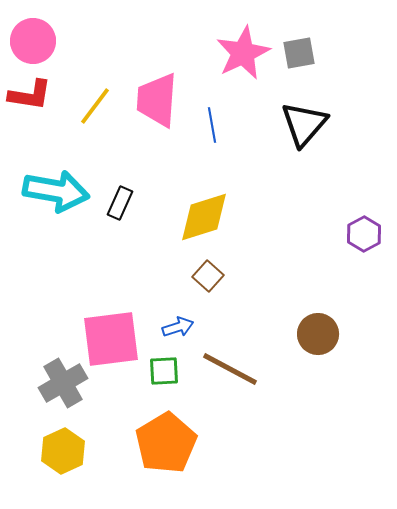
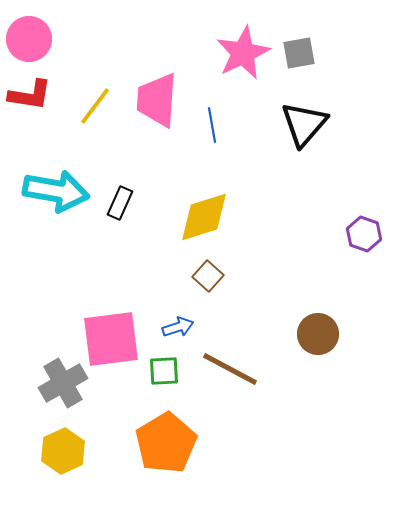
pink circle: moved 4 px left, 2 px up
purple hexagon: rotated 12 degrees counterclockwise
